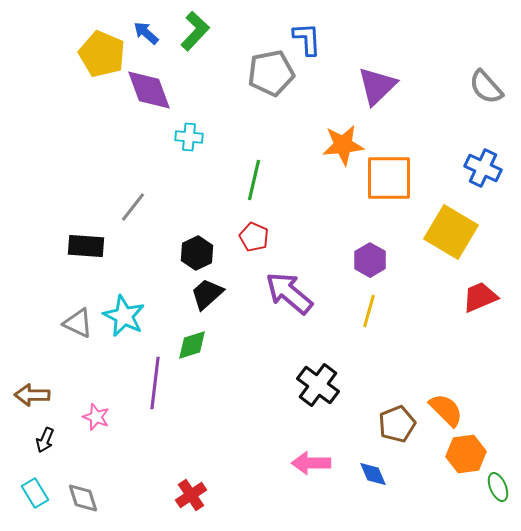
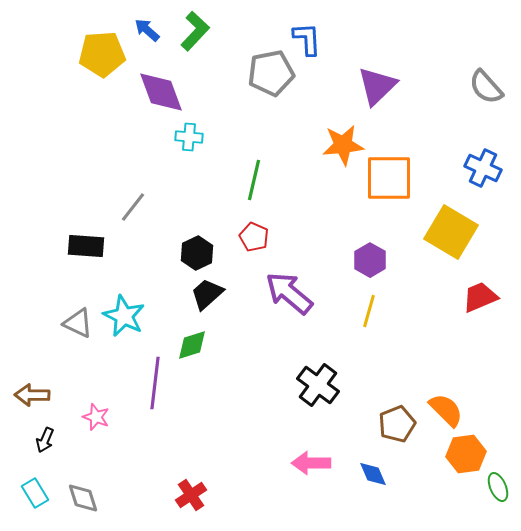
blue arrow: moved 1 px right, 3 px up
yellow pentagon: rotated 27 degrees counterclockwise
purple diamond: moved 12 px right, 2 px down
